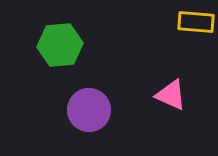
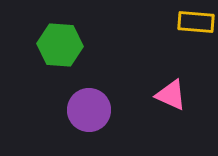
green hexagon: rotated 9 degrees clockwise
